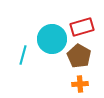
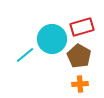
cyan line: moved 2 px right; rotated 36 degrees clockwise
